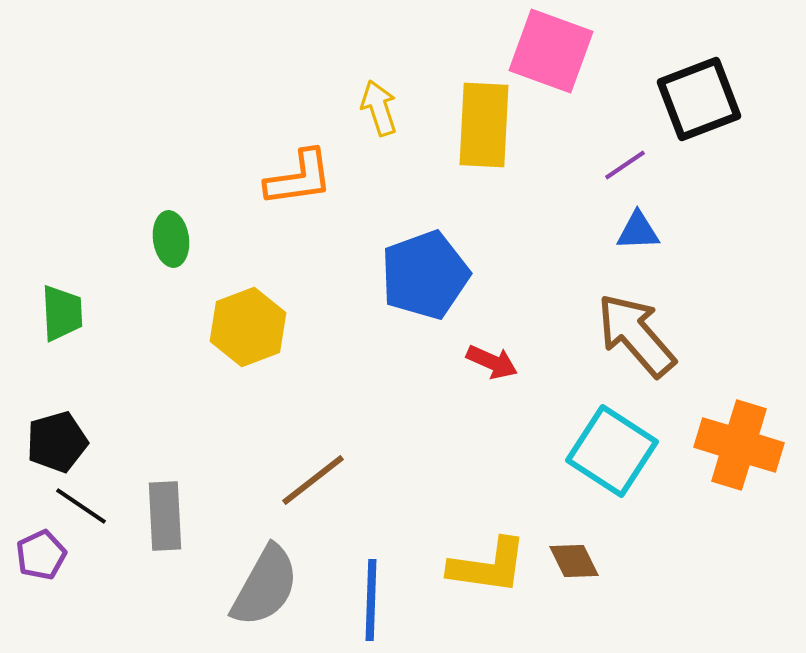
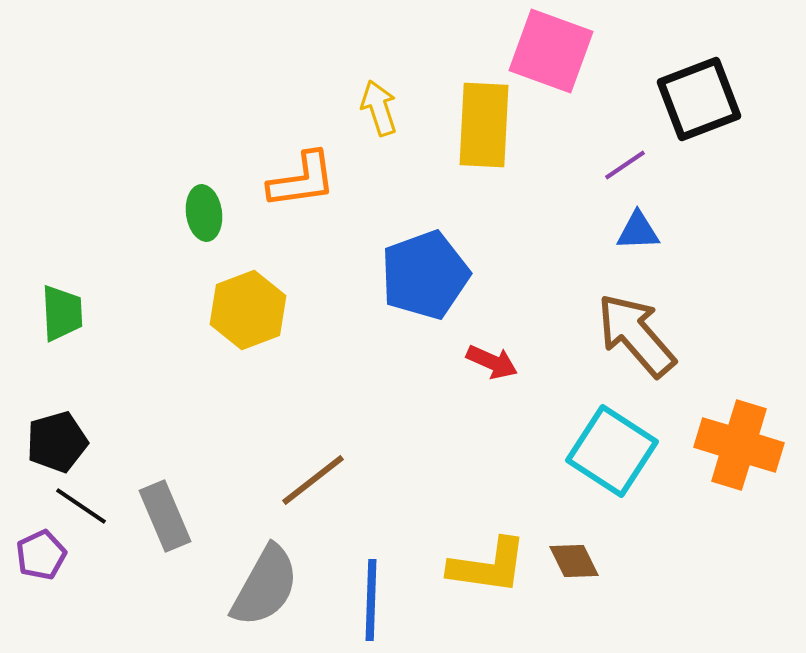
orange L-shape: moved 3 px right, 2 px down
green ellipse: moved 33 px right, 26 px up
yellow hexagon: moved 17 px up
gray rectangle: rotated 20 degrees counterclockwise
